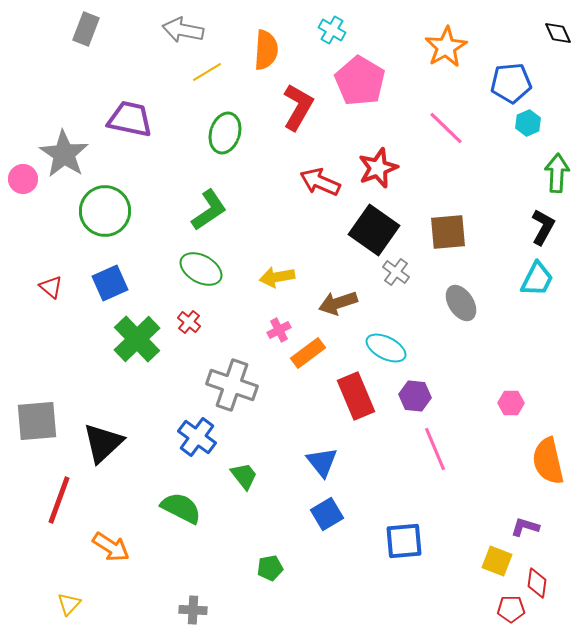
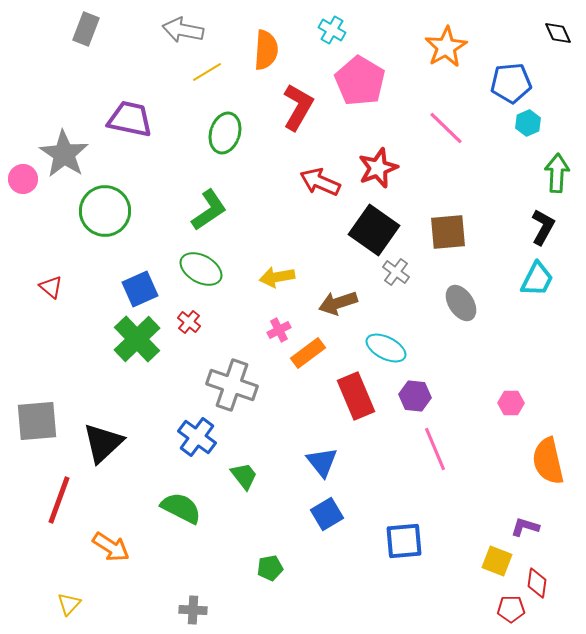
blue square at (110, 283): moved 30 px right, 6 px down
